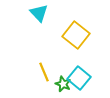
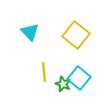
cyan triangle: moved 9 px left, 19 px down
yellow line: rotated 18 degrees clockwise
